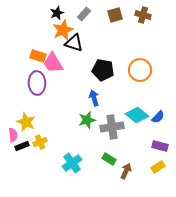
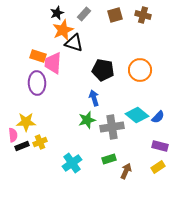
pink trapezoid: rotated 35 degrees clockwise
yellow star: rotated 24 degrees counterclockwise
green rectangle: rotated 48 degrees counterclockwise
